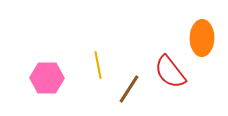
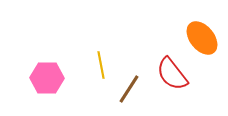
orange ellipse: rotated 40 degrees counterclockwise
yellow line: moved 3 px right
red semicircle: moved 2 px right, 2 px down
